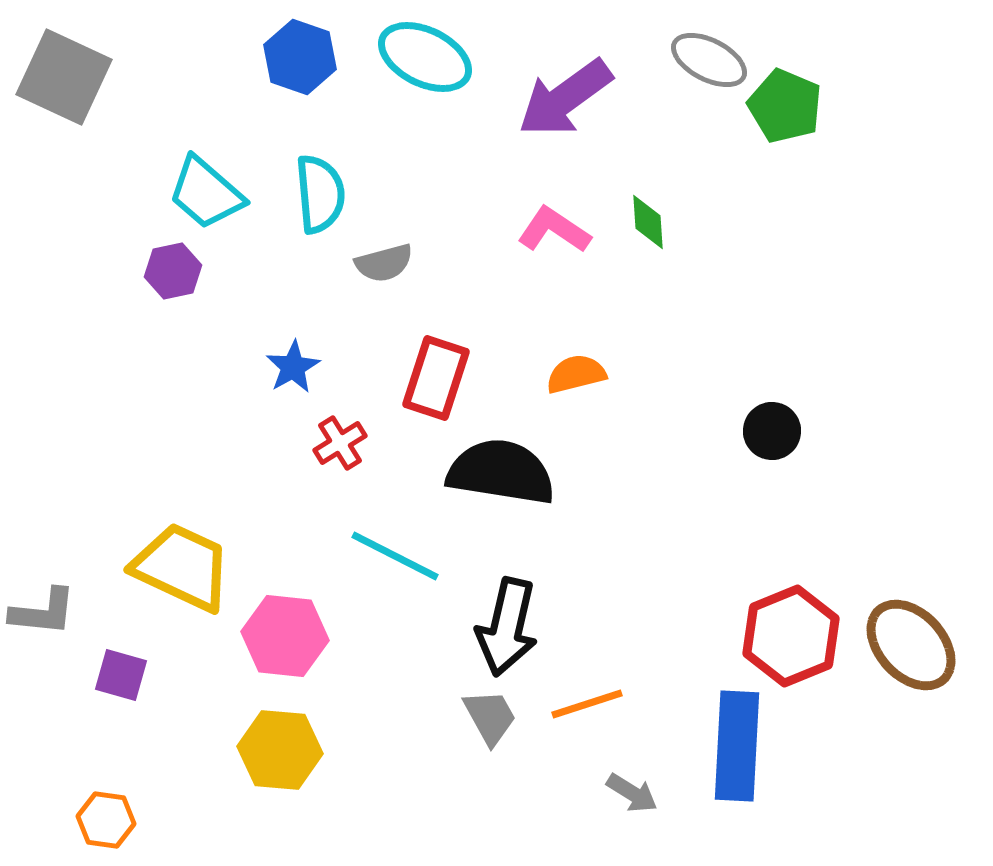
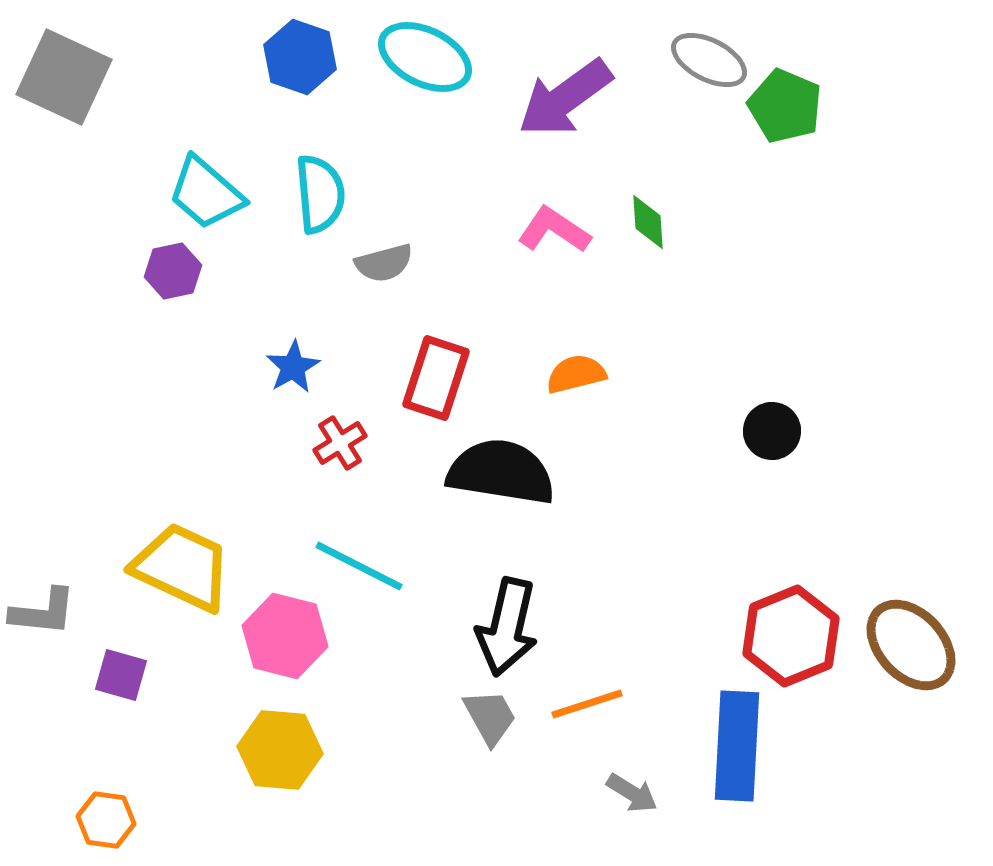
cyan line: moved 36 px left, 10 px down
pink hexagon: rotated 8 degrees clockwise
